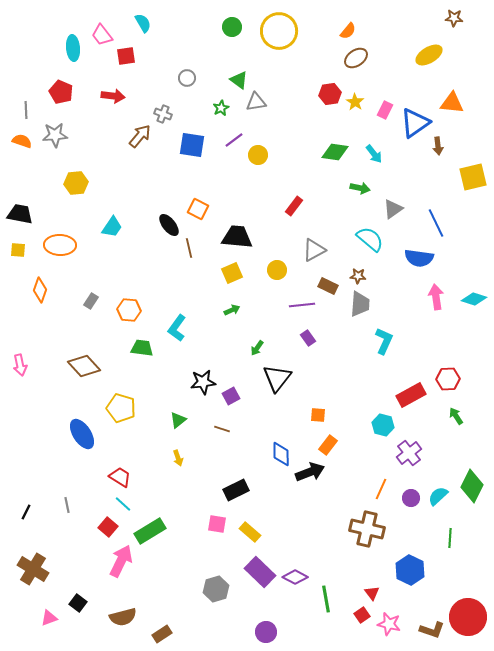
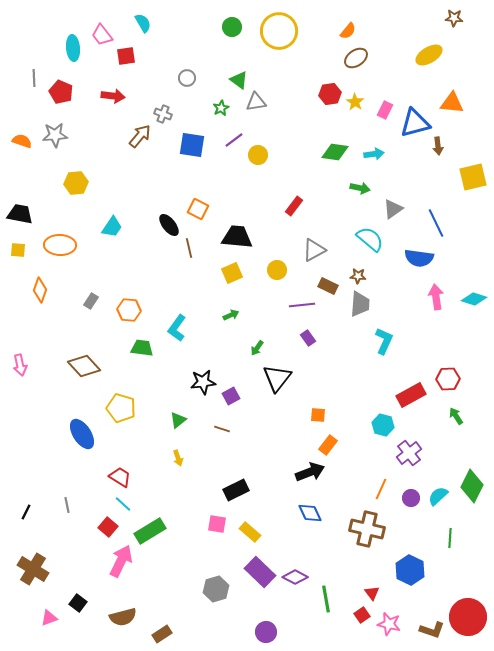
gray line at (26, 110): moved 8 px right, 32 px up
blue triangle at (415, 123): rotated 20 degrees clockwise
cyan arrow at (374, 154): rotated 60 degrees counterclockwise
green arrow at (232, 310): moved 1 px left, 5 px down
blue diamond at (281, 454): moved 29 px right, 59 px down; rotated 25 degrees counterclockwise
